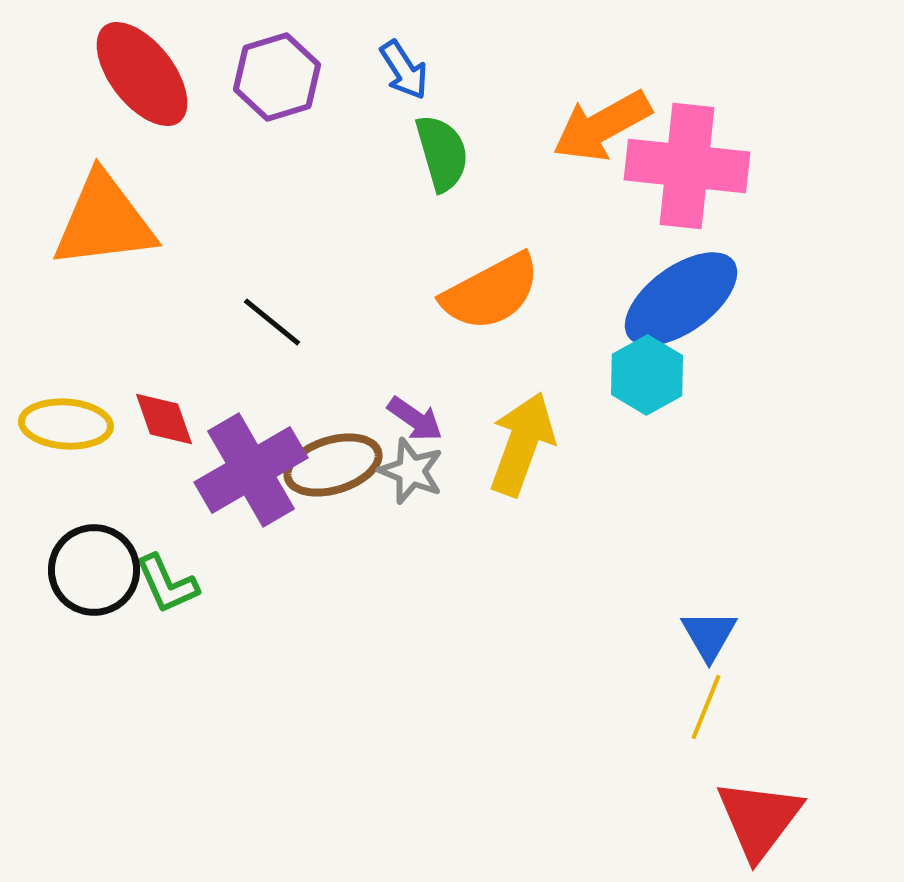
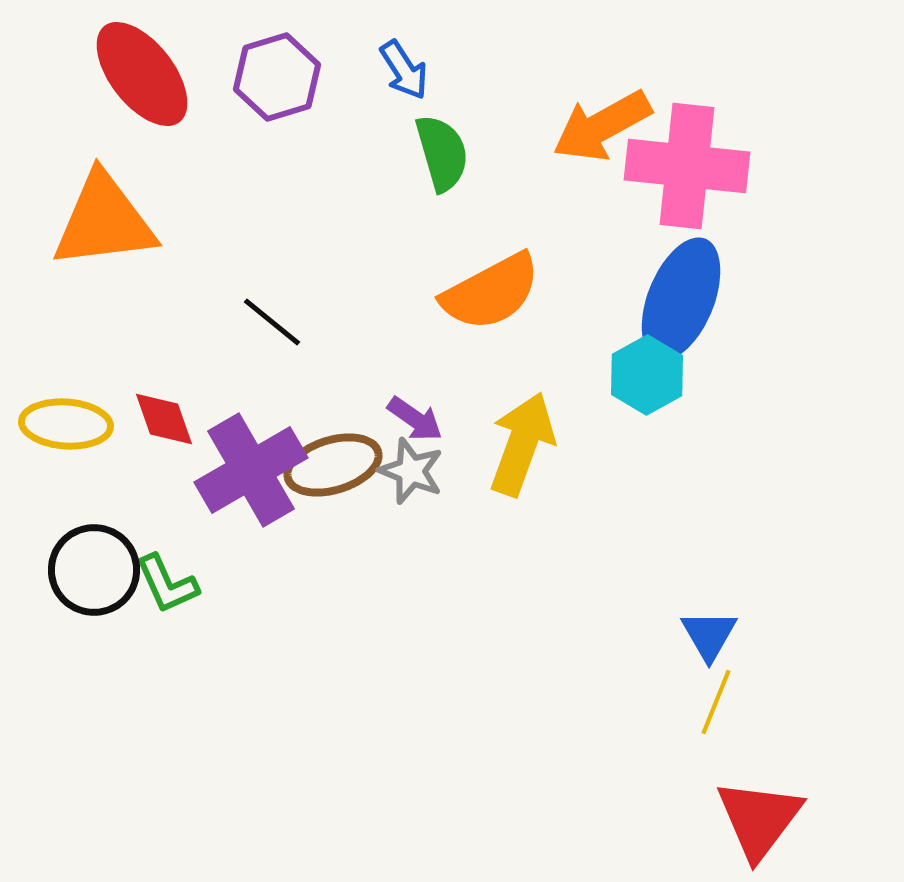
blue ellipse: rotated 32 degrees counterclockwise
yellow line: moved 10 px right, 5 px up
